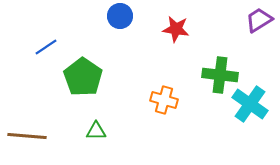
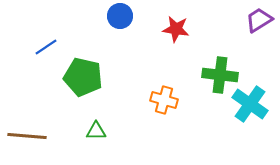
green pentagon: rotated 21 degrees counterclockwise
